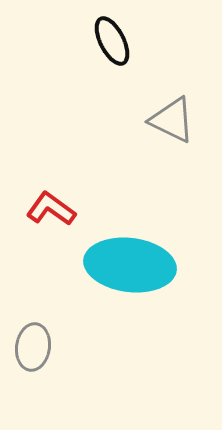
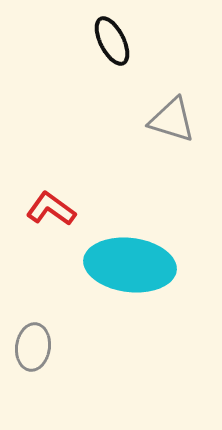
gray triangle: rotated 9 degrees counterclockwise
